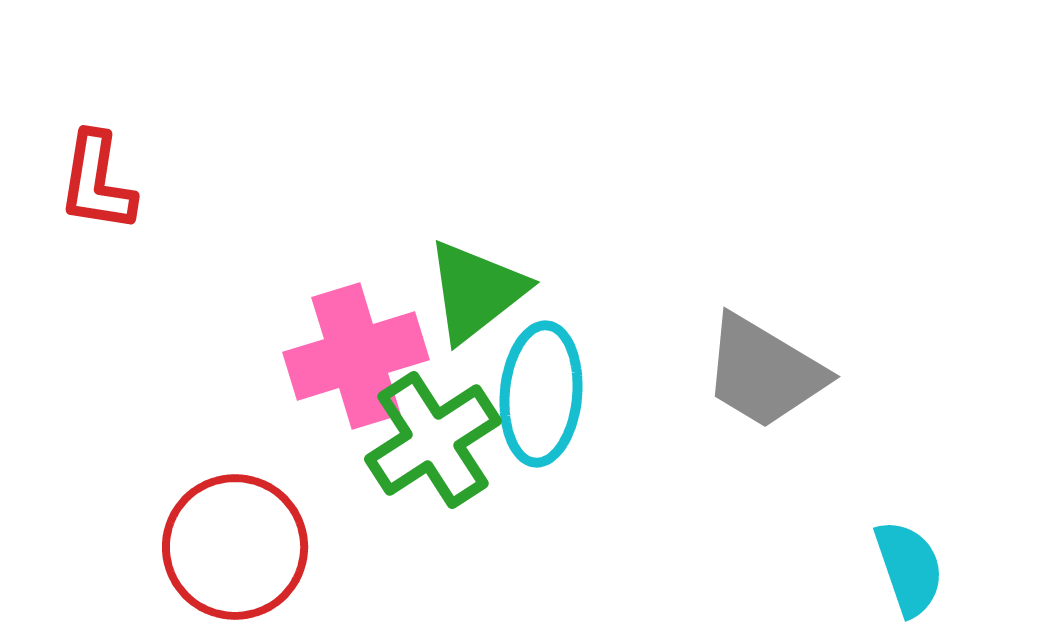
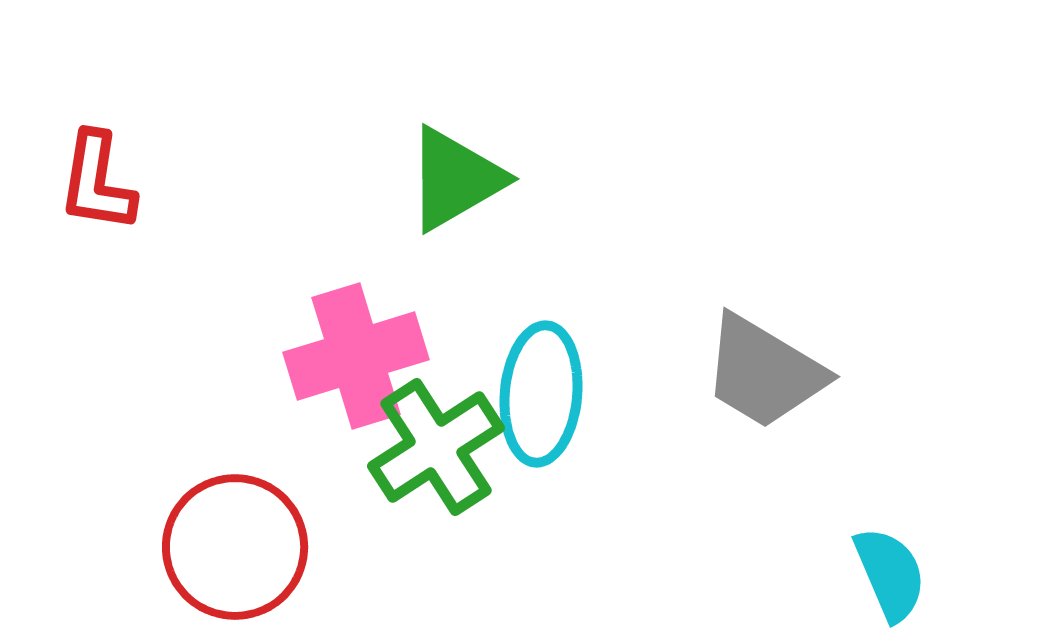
green triangle: moved 21 px left, 112 px up; rotated 8 degrees clockwise
green cross: moved 3 px right, 7 px down
cyan semicircle: moved 19 px left, 6 px down; rotated 4 degrees counterclockwise
